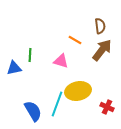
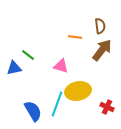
orange line: moved 3 px up; rotated 24 degrees counterclockwise
green line: moved 2 px left; rotated 56 degrees counterclockwise
pink triangle: moved 5 px down
